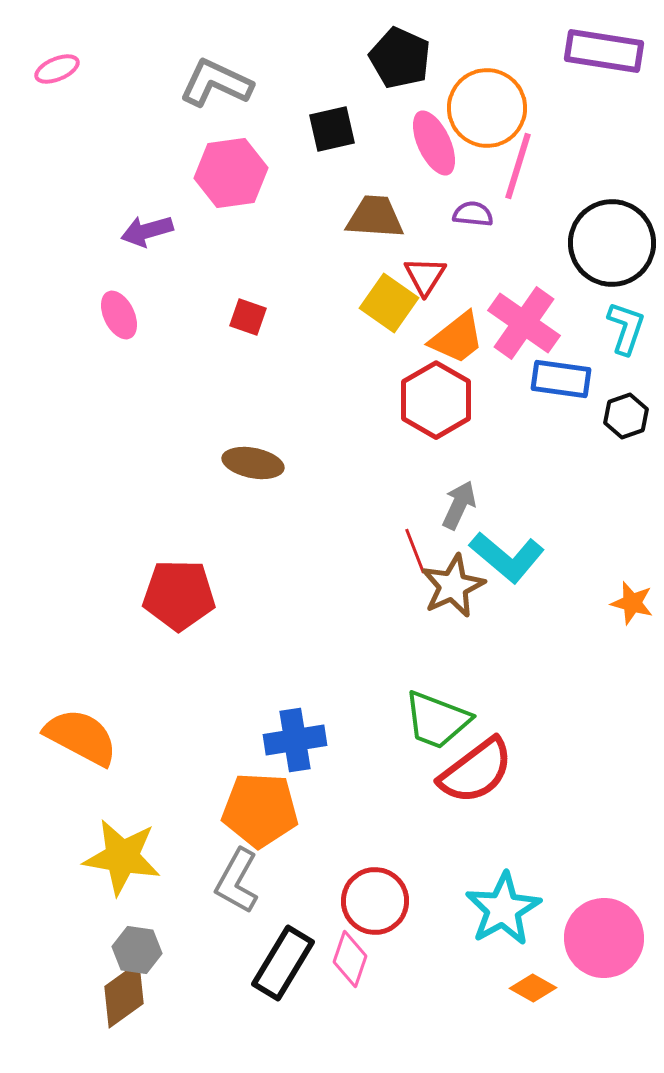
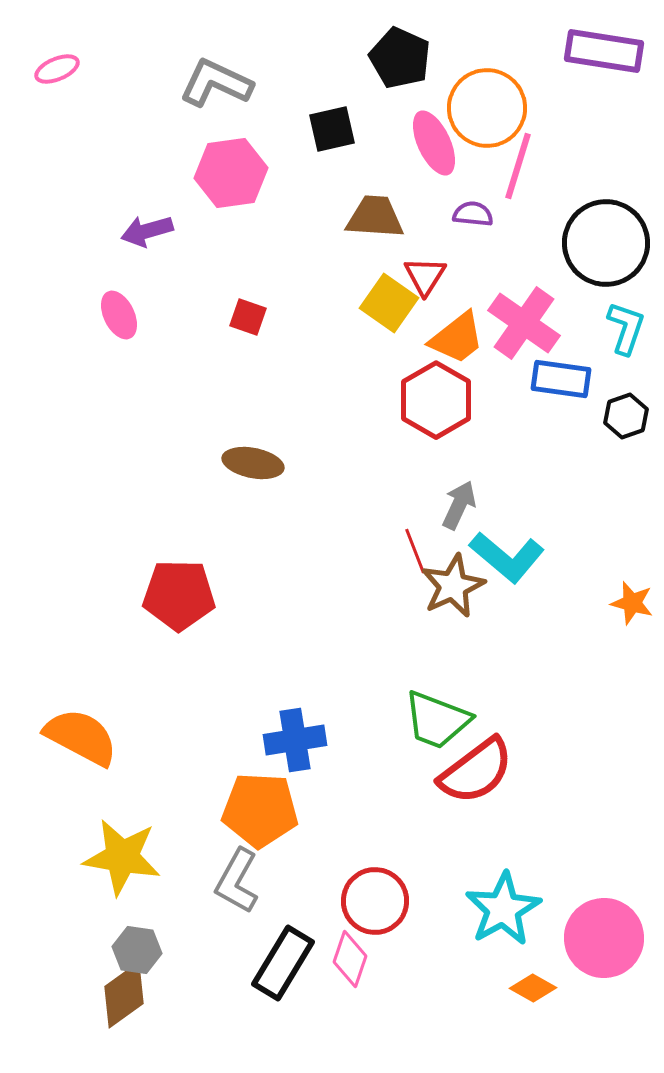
black circle at (612, 243): moved 6 px left
